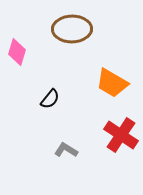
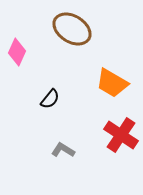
brown ellipse: rotated 33 degrees clockwise
pink diamond: rotated 8 degrees clockwise
gray L-shape: moved 3 px left
